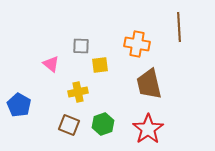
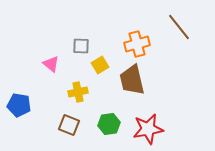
brown line: rotated 36 degrees counterclockwise
orange cross: rotated 25 degrees counterclockwise
yellow square: rotated 24 degrees counterclockwise
brown trapezoid: moved 17 px left, 4 px up
blue pentagon: rotated 20 degrees counterclockwise
green hexagon: moved 6 px right; rotated 10 degrees clockwise
red star: rotated 24 degrees clockwise
